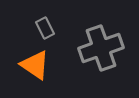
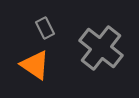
gray cross: rotated 33 degrees counterclockwise
